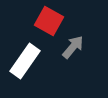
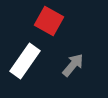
gray arrow: moved 18 px down
